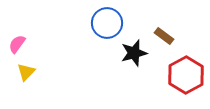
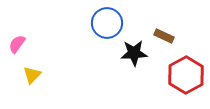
brown rectangle: rotated 12 degrees counterclockwise
black star: rotated 12 degrees clockwise
yellow triangle: moved 6 px right, 3 px down
